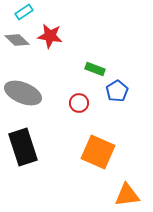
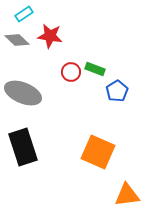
cyan rectangle: moved 2 px down
red circle: moved 8 px left, 31 px up
